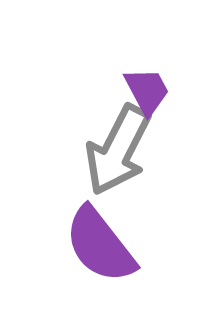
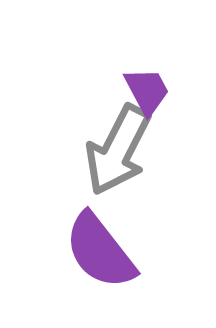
purple semicircle: moved 6 px down
